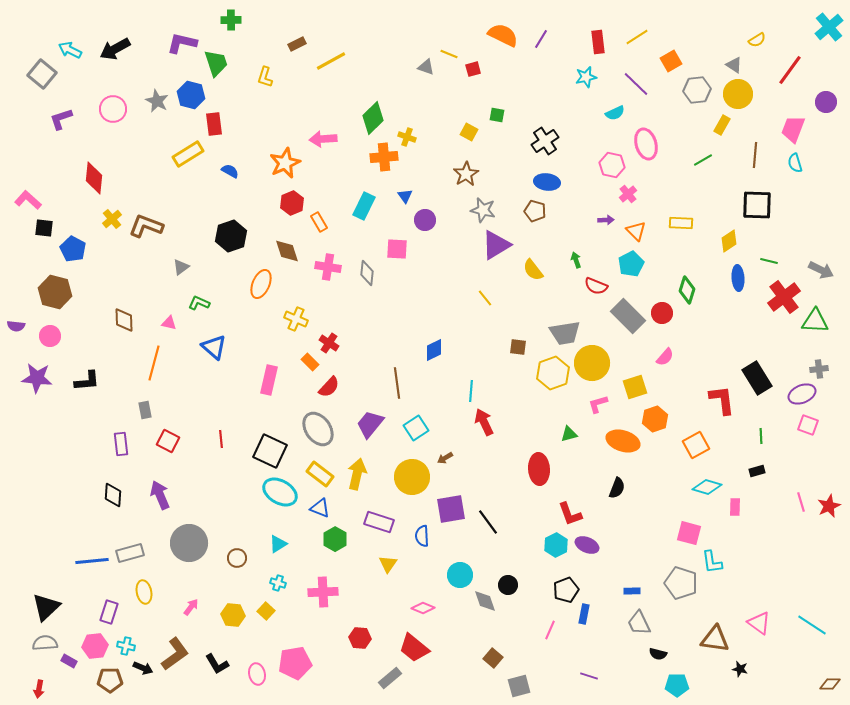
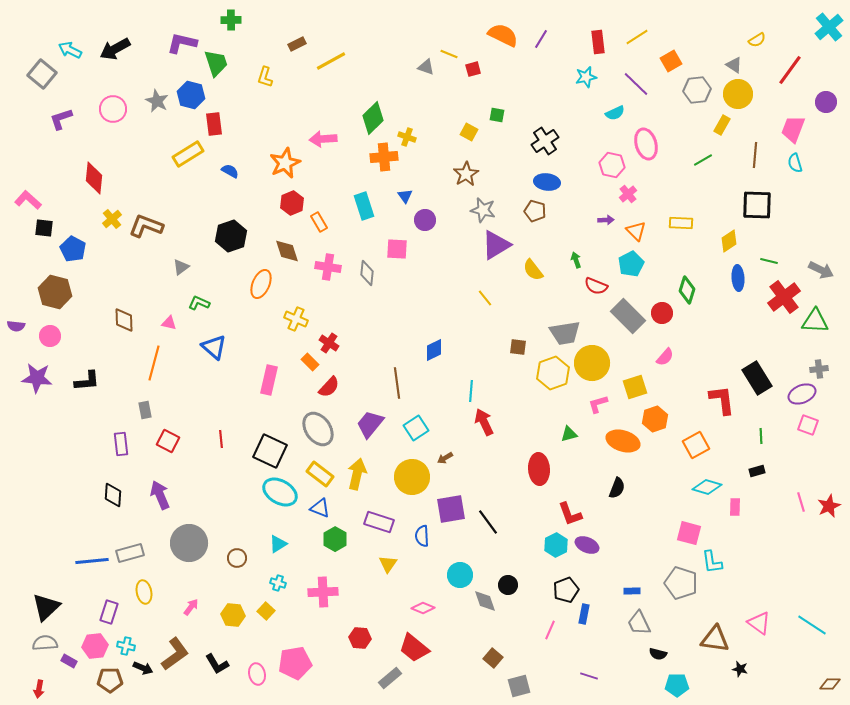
cyan rectangle at (364, 206): rotated 44 degrees counterclockwise
